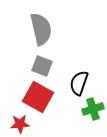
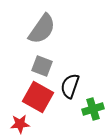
gray semicircle: moved 1 px right; rotated 48 degrees clockwise
black semicircle: moved 9 px left, 3 px down
